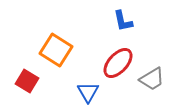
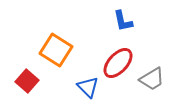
red square: rotated 10 degrees clockwise
blue triangle: moved 5 px up; rotated 15 degrees counterclockwise
